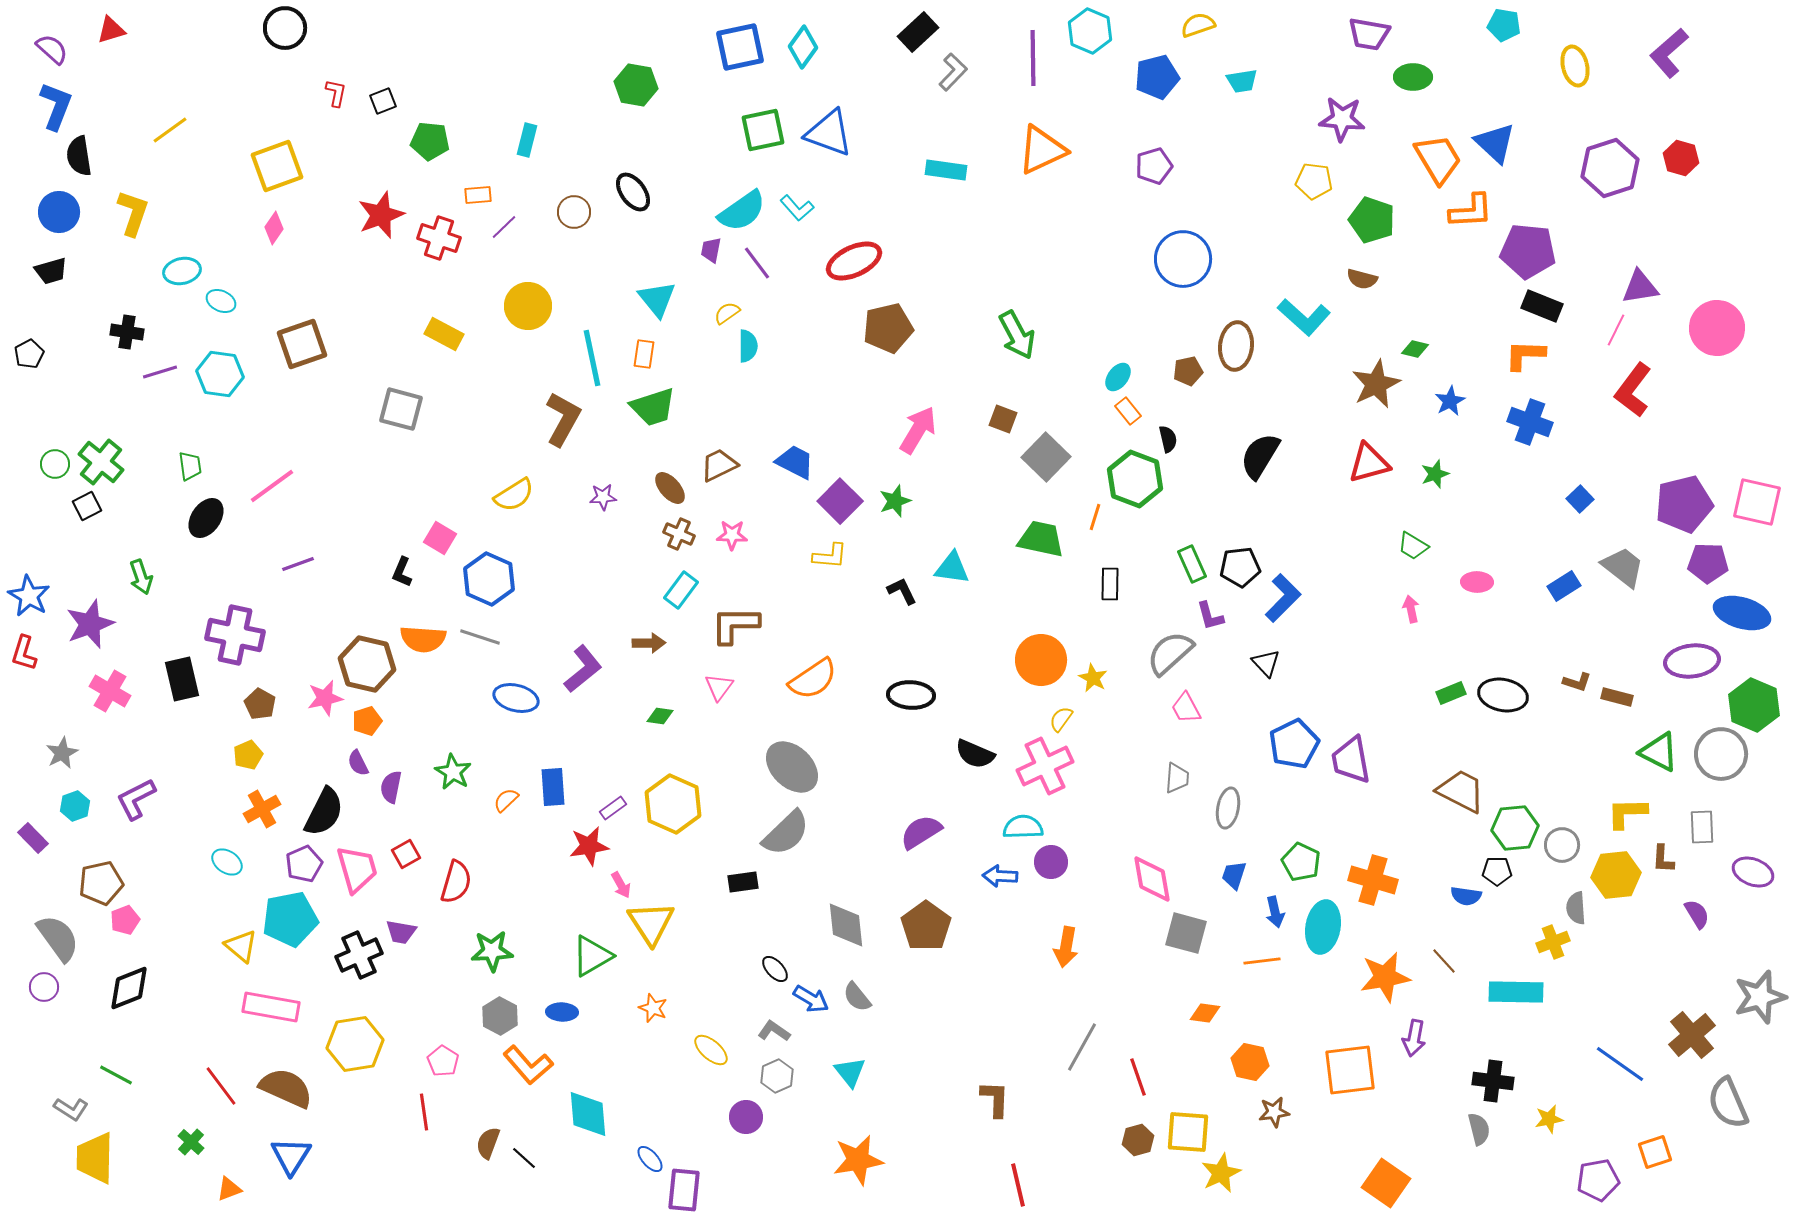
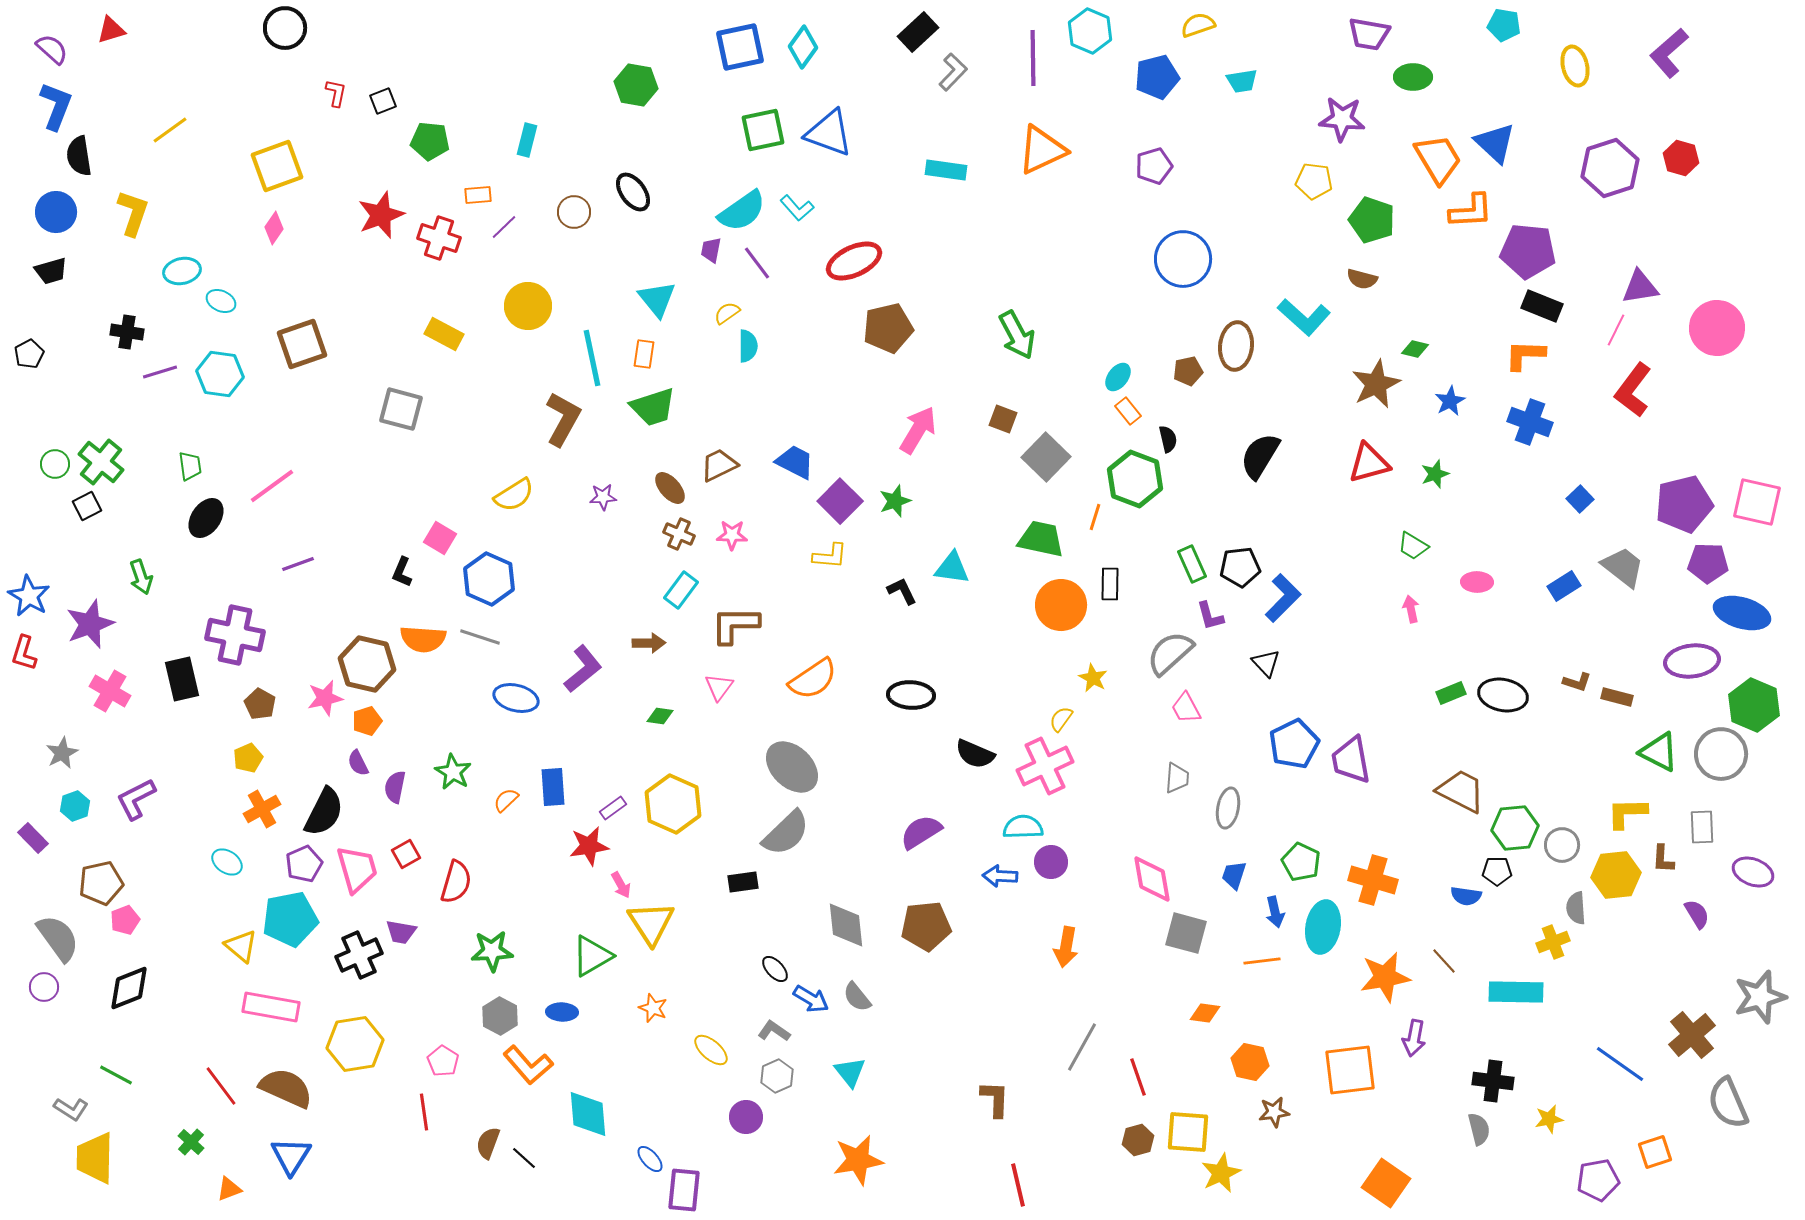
blue circle at (59, 212): moved 3 px left
orange circle at (1041, 660): moved 20 px right, 55 px up
yellow pentagon at (248, 755): moved 3 px down
purple semicircle at (391, 787): moved 4 px right
brown pentagon at (926, 926): rotated 30 degrees clockwise
